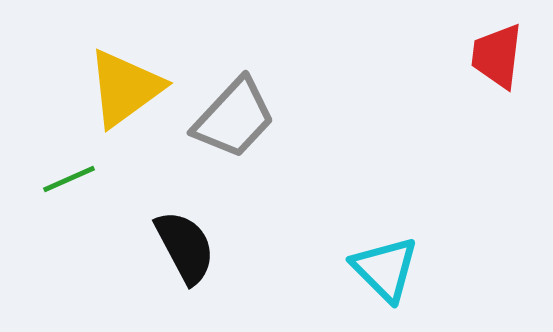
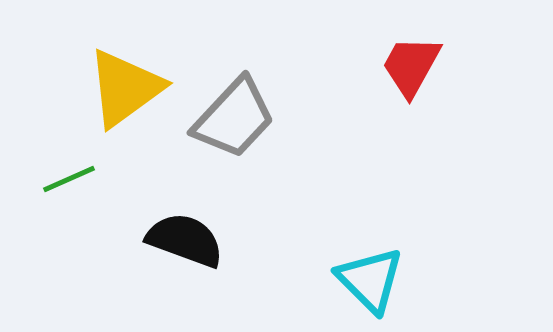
red trapezoid: moved 86 px left, 10 px down; rotated 22 degrees clockwise
black semicircle: moved 7 px up; rotated 42 degrees counterclockwise
cyan triangle: moved 15 px left, 11 px down
